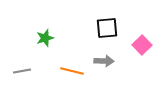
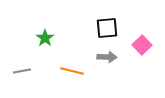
green star: rotated 18 degrees counterclockwise
gray arrow: moved 3 px right, 4 px up
